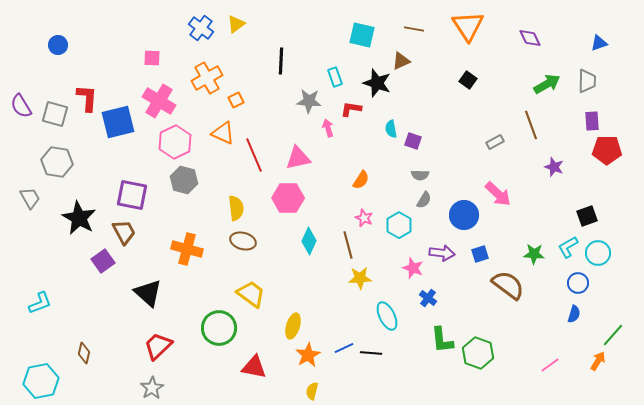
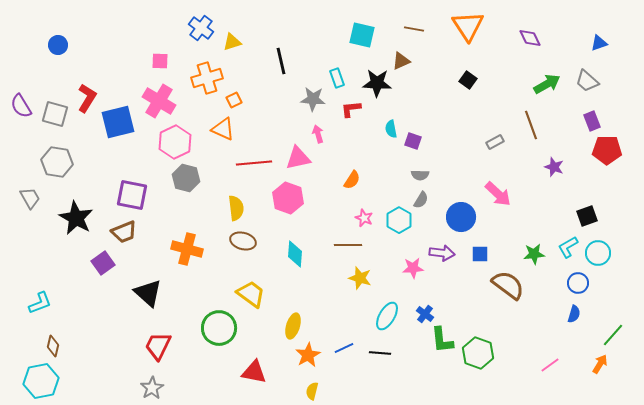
yellow triangle at (236, 24): moved 4 px left, 18 px down; rotated 18 degrees clockwise
pink square at (152, 58): moved 8 px right, 3 px down
black line at (281, 61): rotated 16 degrees counterclockwise
cyan rectangle at (335, 77): moved 2 px right, 1 px down
orange cross at (207, 78): rotated 12 degrees clockwise
gray trapezoid at (587, 81): rotated 130 degrees clockwise
black star at (377, 83): rotated 16 degrees counterclockwise
red L-shape at (87, 98): rotated 28 degrees clockwise
orange square at (236, 100): moved 2 px left
gray star at (309, 101): moved 4 px right, 2 px up
red L-shape at (351, 109): rotated 15 degrees counterclockwise
purple rectangle at (592, 121): rotated 18 degrees counterclockwise
pink arrow at (328, 128): moved 10 px left, 6 px down
orange triangle at (223, 133): moved 4 px up
red line at (254, 155): moved 8 px down; rotated 72 degrees counterclockwise
gray hexagon at (184, 180): moved 2 px right, 2 px up
orange semicircle at (361, 180): moved 9 px left
pink hexagon at (288, 198): rotated 20 degrees clockwise
gray semicircle at (424, 200): moved 3 px left
blue circle at (464, 215): moved 3 px left, 2 px down
black star at (79, 218): moved 3 px left
cyan hexagon at (399, 225): moved 5 px up
brown trapezoid at (124, 232): rotated 96 degrees clockwise
cyan diamond at (309, 241): moved 14 px left, 13 px down; rotated 20 degrees counterclockwise
brown line at (348, 245): rotated 76 degrees counterclockwise
blue square at (480, 254): rotated 18 degrees clockwise
green star at (534, 254): rotated 10 degrees counterclockwise
purple square at (103, 261): moved 2 px down
pink star at (413, 268): rotated 25 degrees counterclockwise
yellow star at (360, 278): rotated 20 degrees clockwise
blue cross at (428, 298): moved 3 px left, 16 px down
cyan ellipse at (387, 316): rotated 56 degrees clockwise
red trapezoid at (158, 346): rotated 20 degrees counterclockwise
brown diamond at (84, 353): moved 31 px left, 7 px up
black line at (371, 353): moved 9 px right
orange arrow at (598, 361): moved 2 px right, 3 px down
red triangle at (254, 367): moved 5 px down
